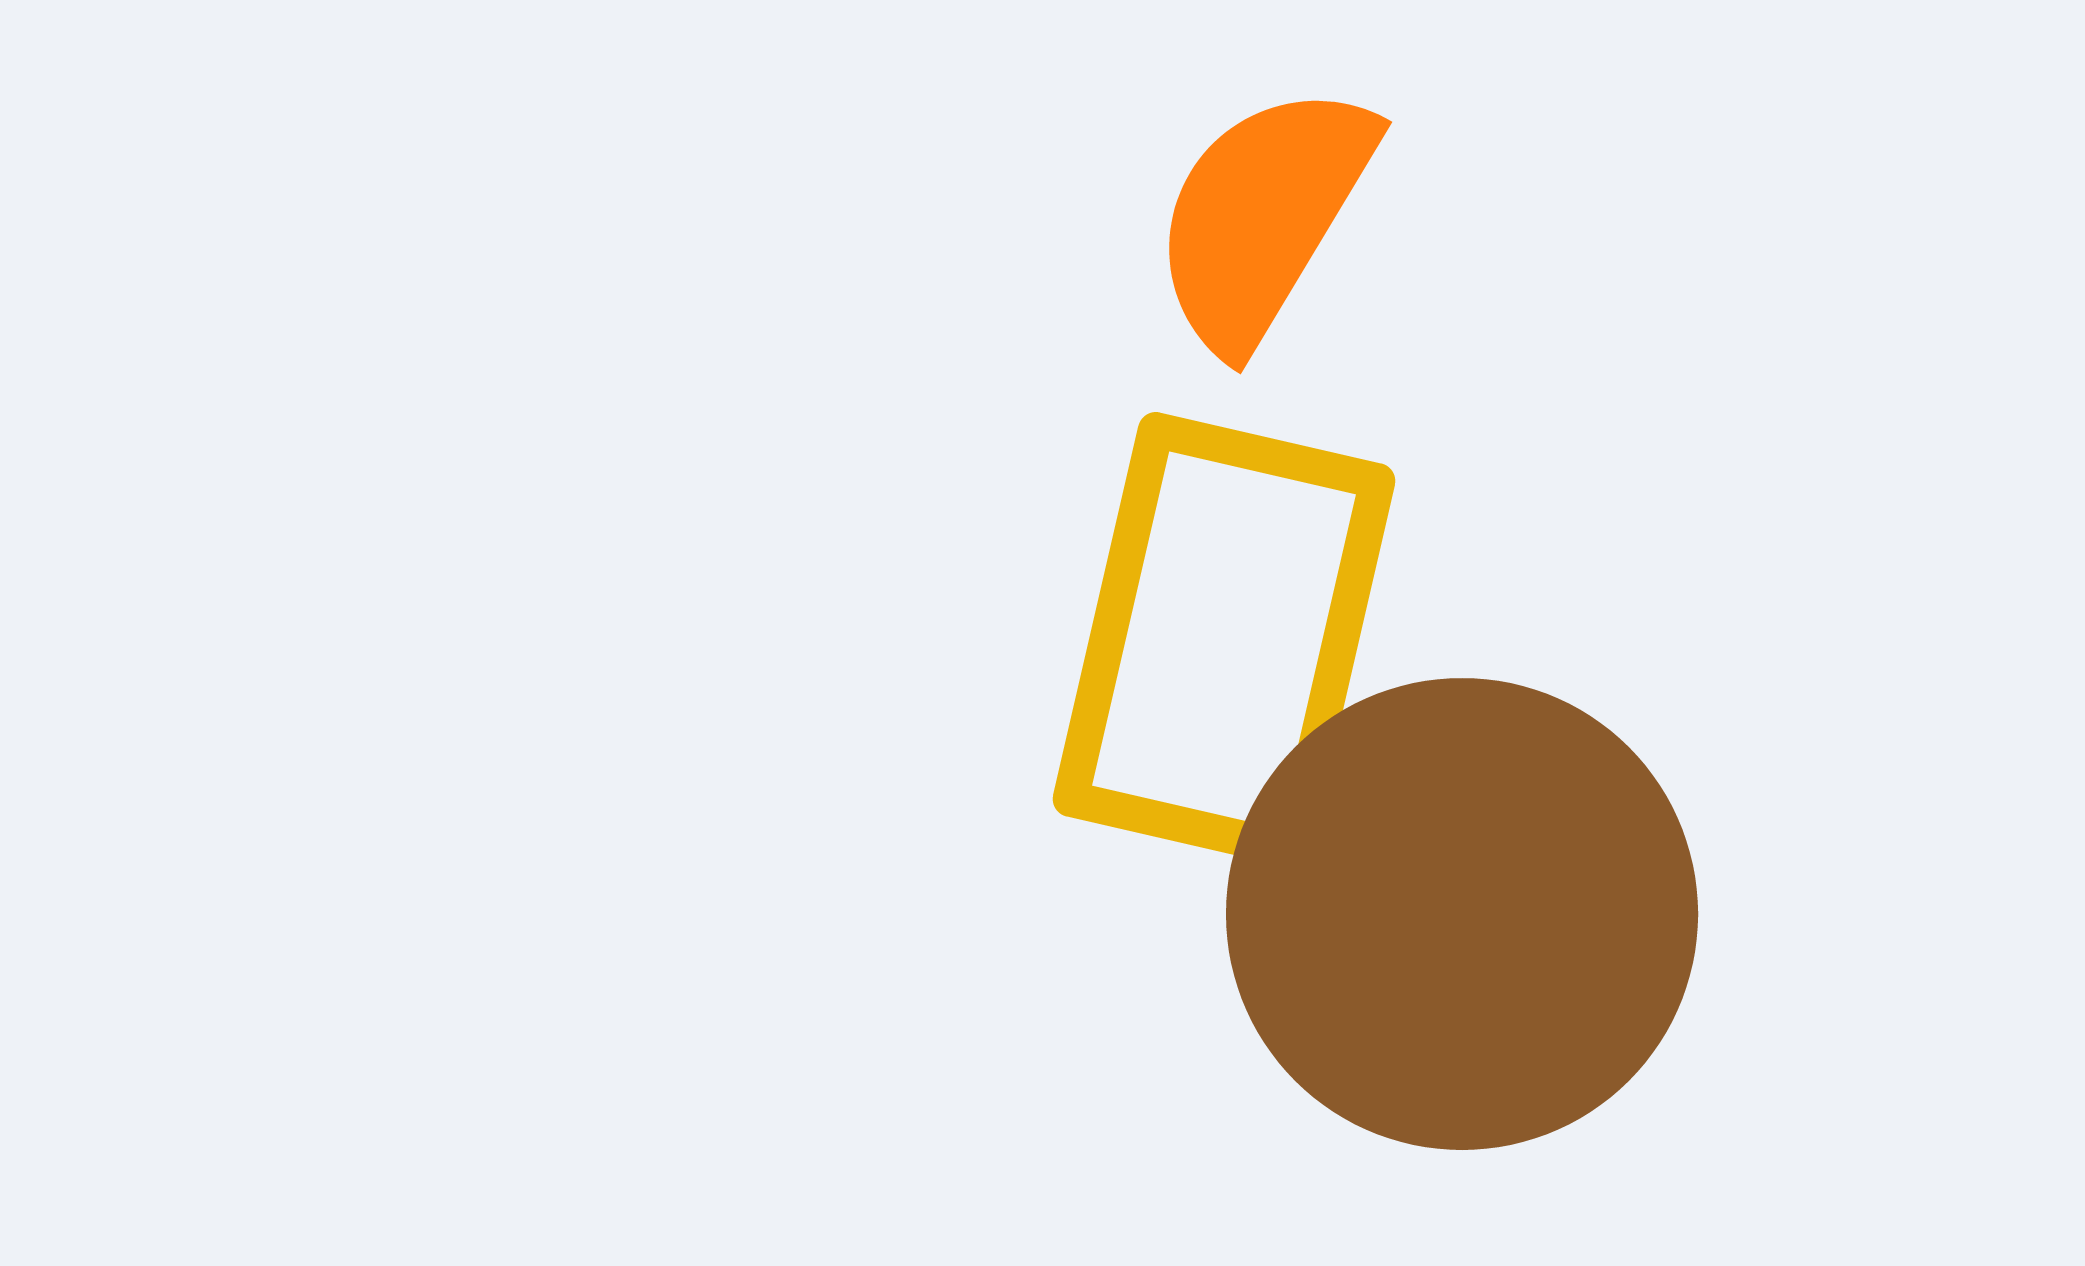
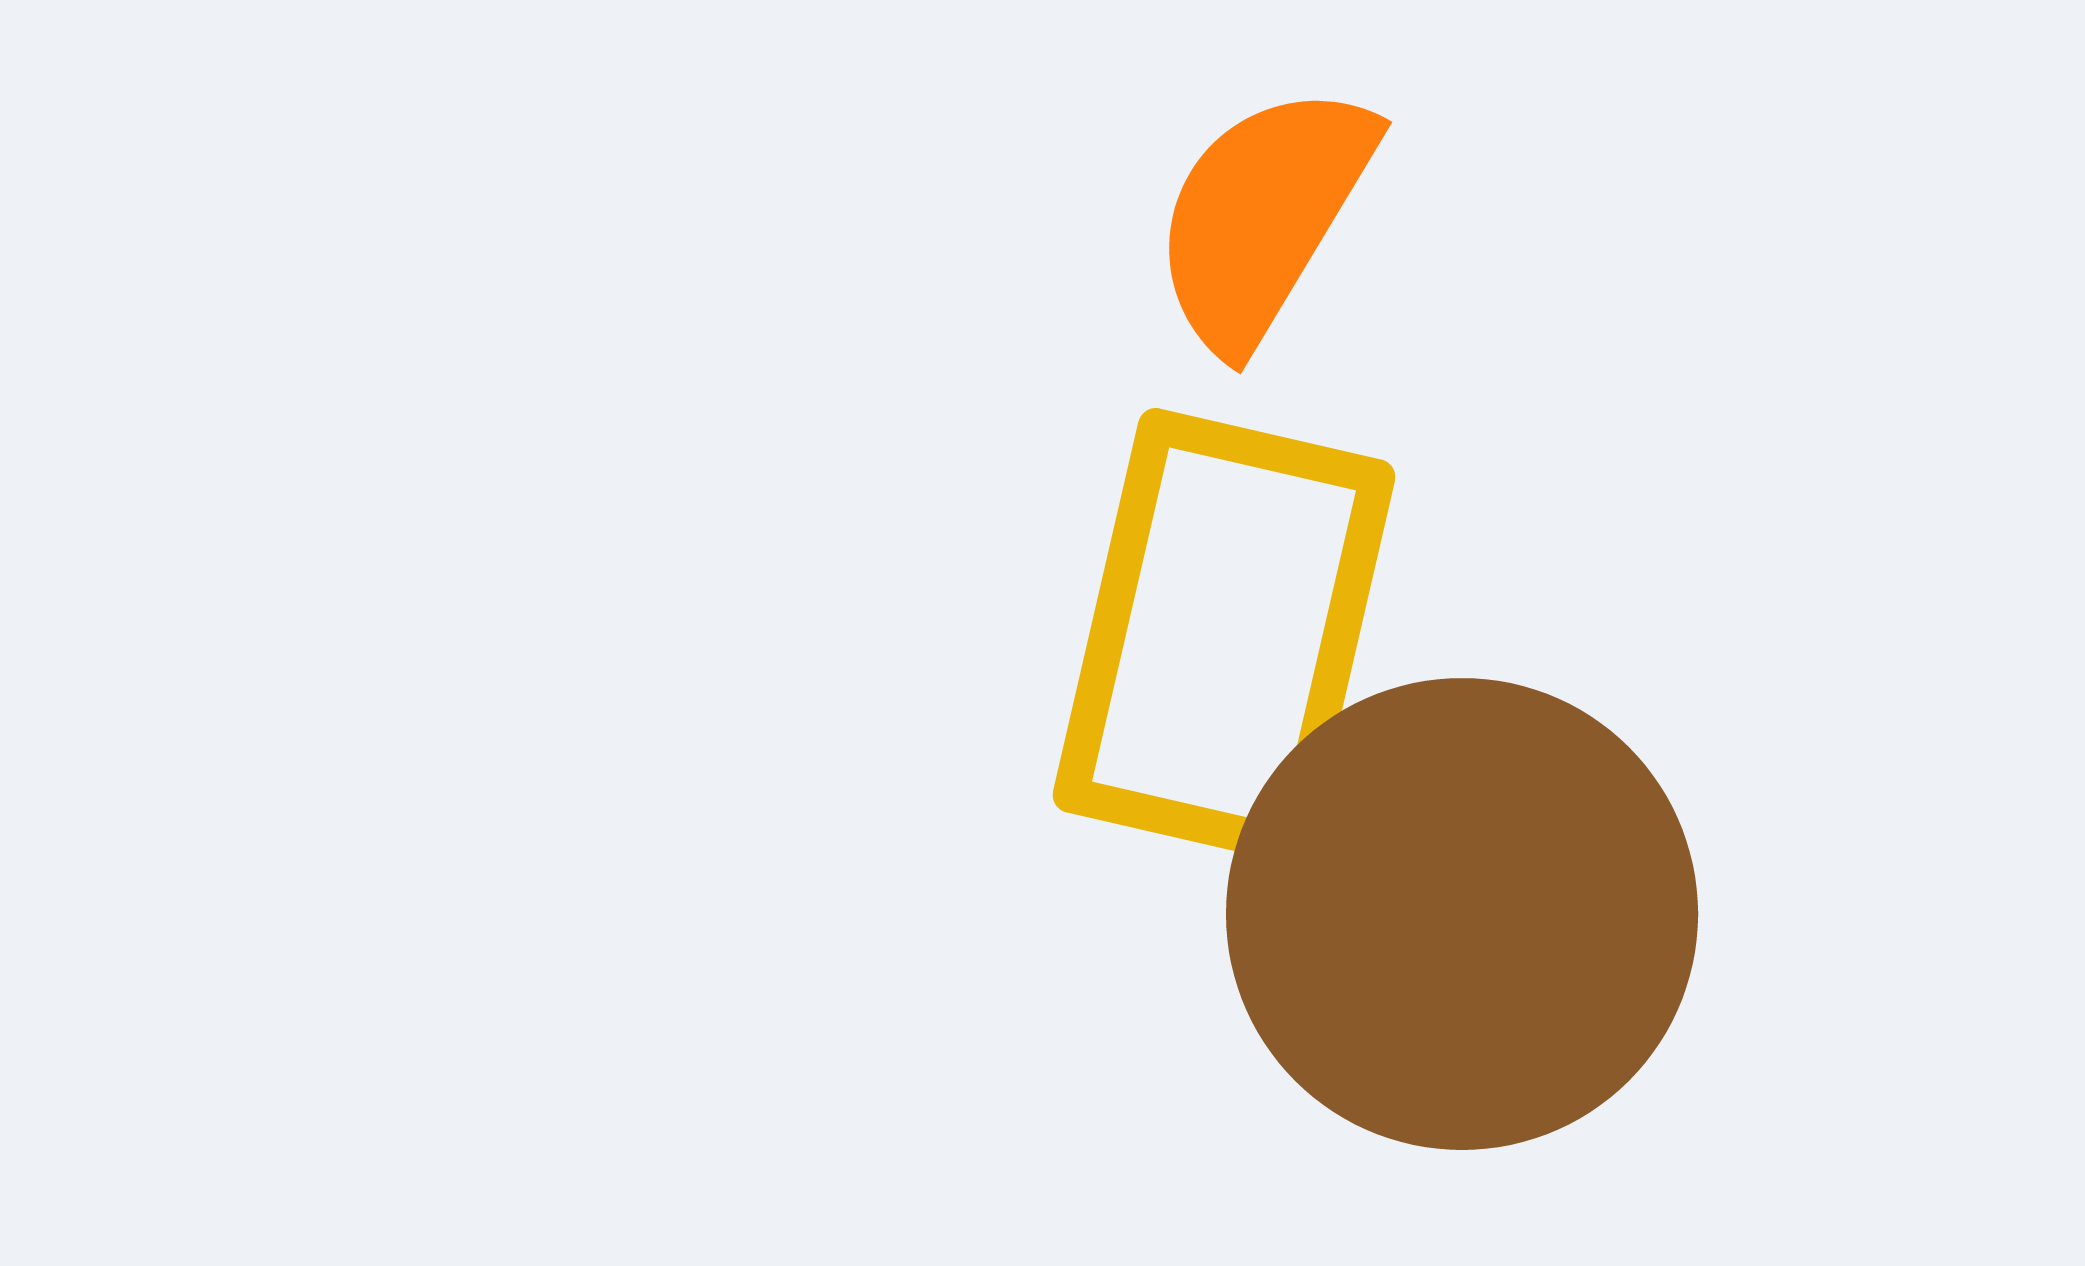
yellow rectangle: moved 4 px up
